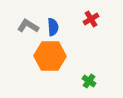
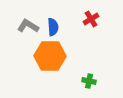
green cross: rotated 24 degrees counterclockwise
